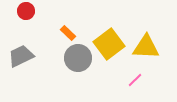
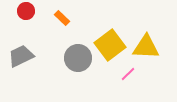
orange rectangle: moved 6 px left, 15 px up
yellow square: moved 1 px right, 1 px down
pink line: moved 7 px left, 6 px up
